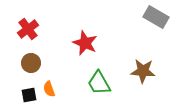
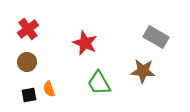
gray rectangle: moved 20 px down
brown circle: moved 4 px left, 1 px up
